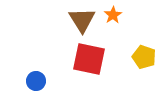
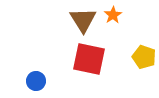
brown triangle: moved 1 px right
